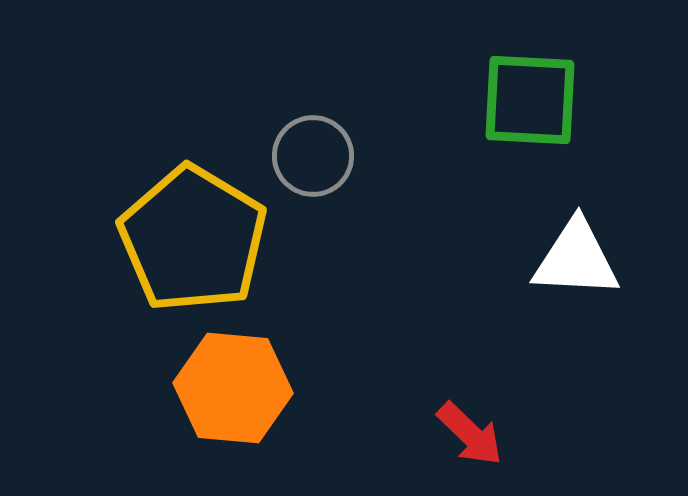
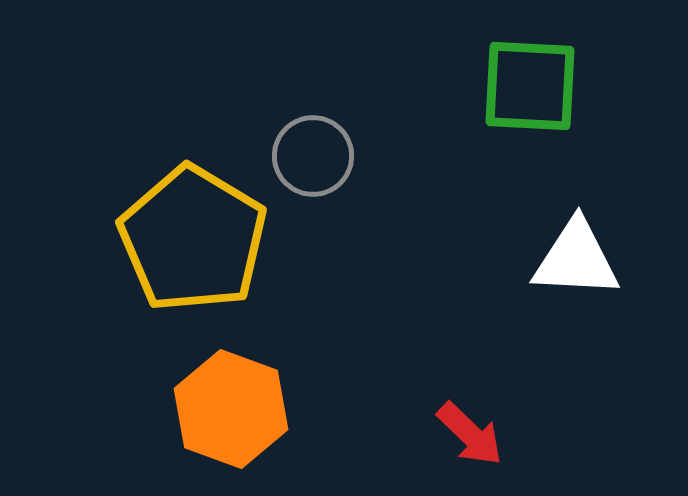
green square: moved 14 px up
orange hexagon: moved 2 px left, 21 px down; rotated 15 degrees clockwise
